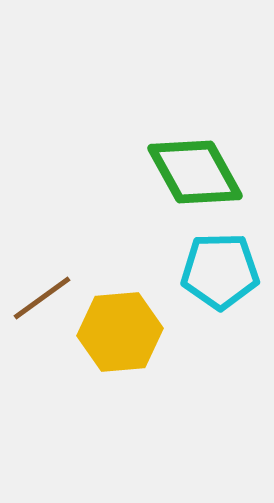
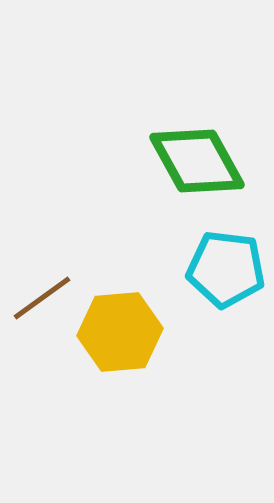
green diamond: moved 2 px right, 11 px up
cyan pentagon: moved 6 px right, 2 px up; rotated 8 degrees clockwise
